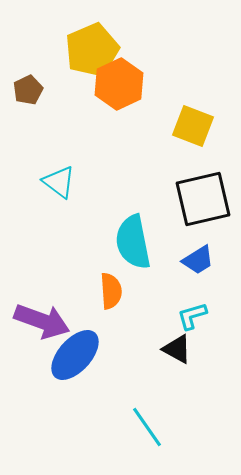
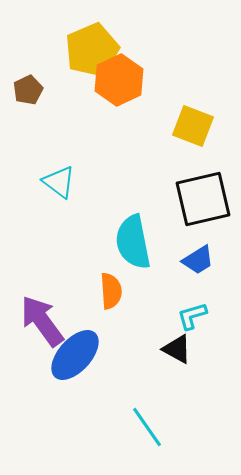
orange hexagon: moved 4 px up
purple arrow: rotated 146 degrees counterclockwise
